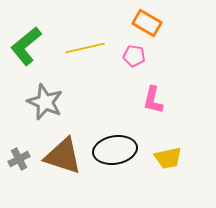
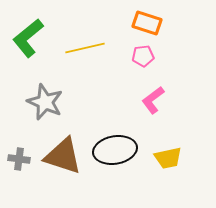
orange rectangle: rotated 12 degrees counterclockwise
green L-shape: moved 2 px right, 8 px up
pink pentagon: moved 9 px right; rotated 15 degrees counterclockwise
pink L-shape: rotated 40 degrees clockwise
gray cross: rotated 35 degrees clockwise
